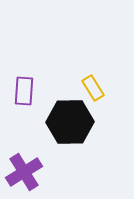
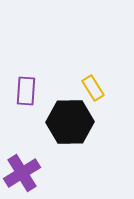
purple rectangle: moved 2 px right
purple cross: moved 2 px left, 1 px down
